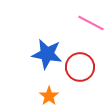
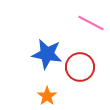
orange star: moved 2 px left
